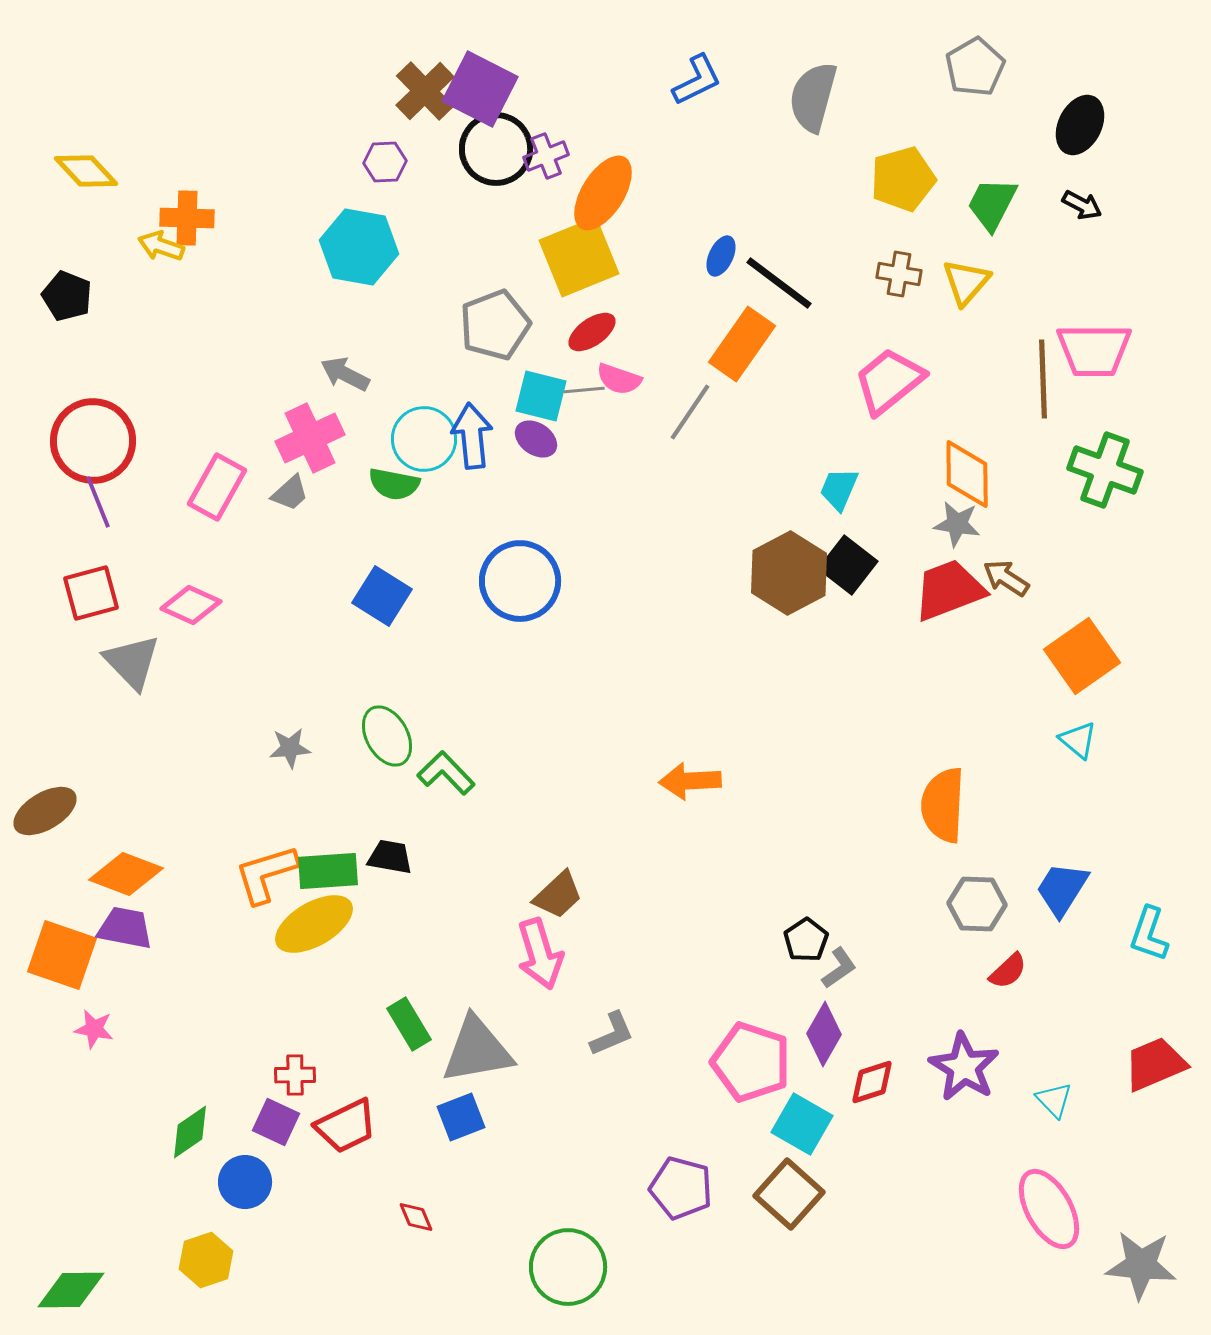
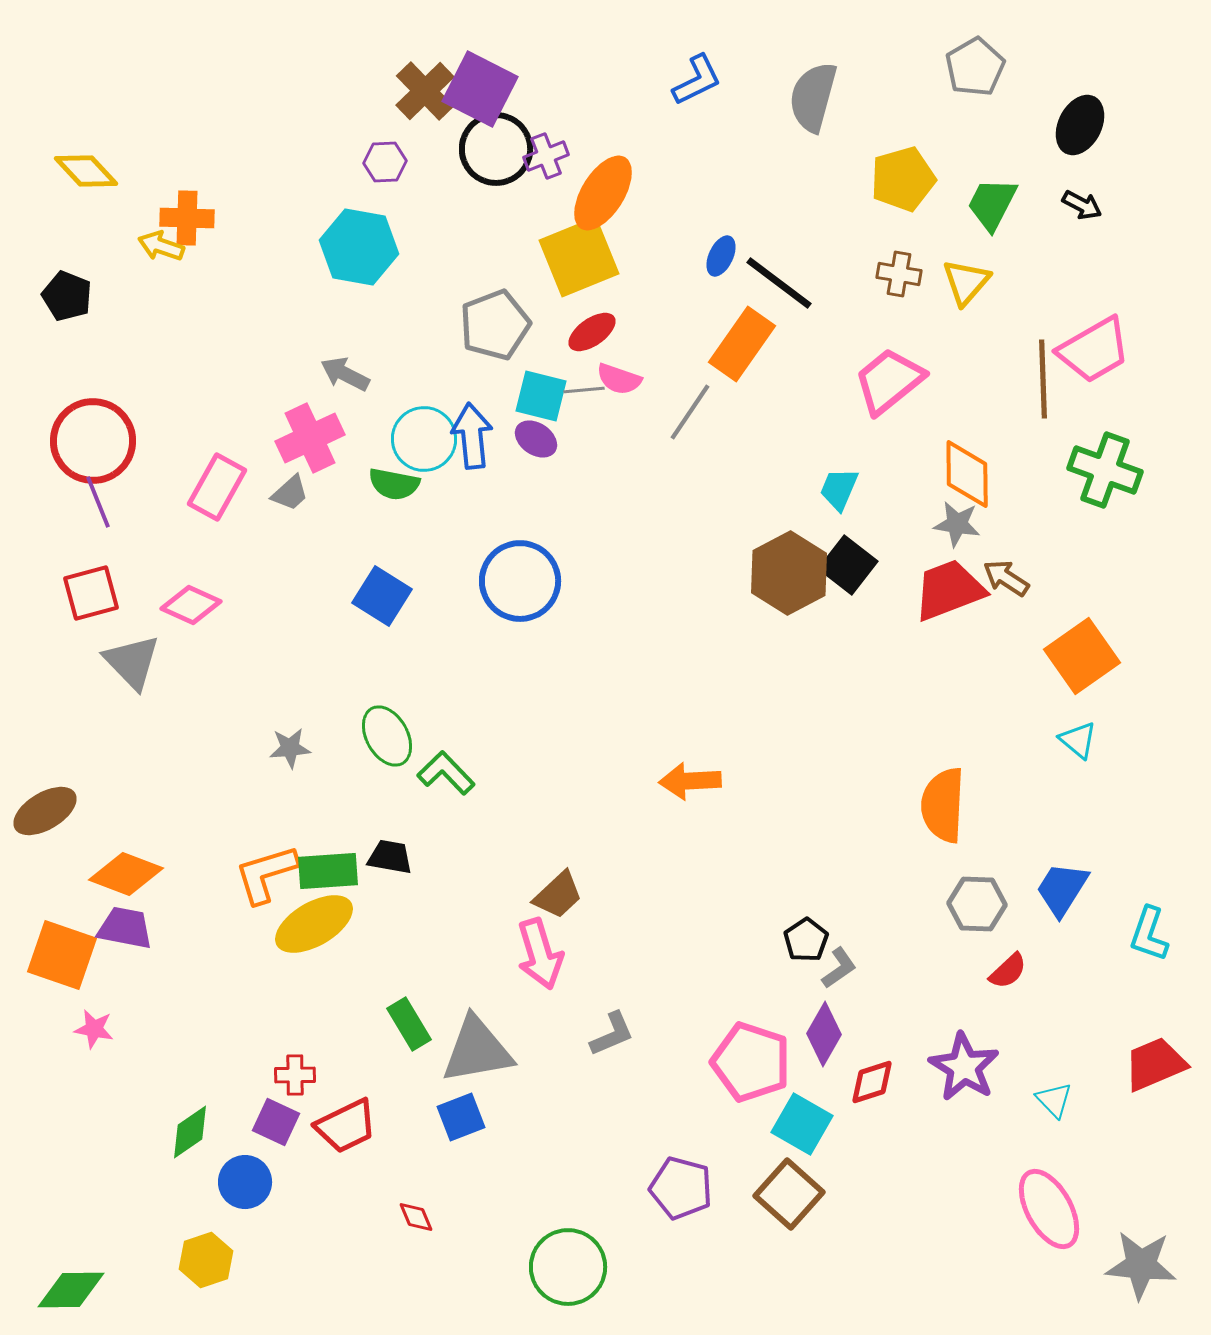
pink trapezoid at (1094, 350): rotated 30 degrees counterclockwise
